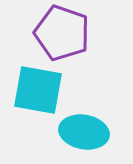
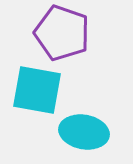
cyan square: moved 1 px left
